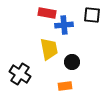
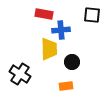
red rectangle: moved 3 px left, 1 px down
blue cross: moved 3 px left, 5 px down
yellow trapezoid: rotated 10 degrees clockwise
orange rectangle: moved 1 px right
